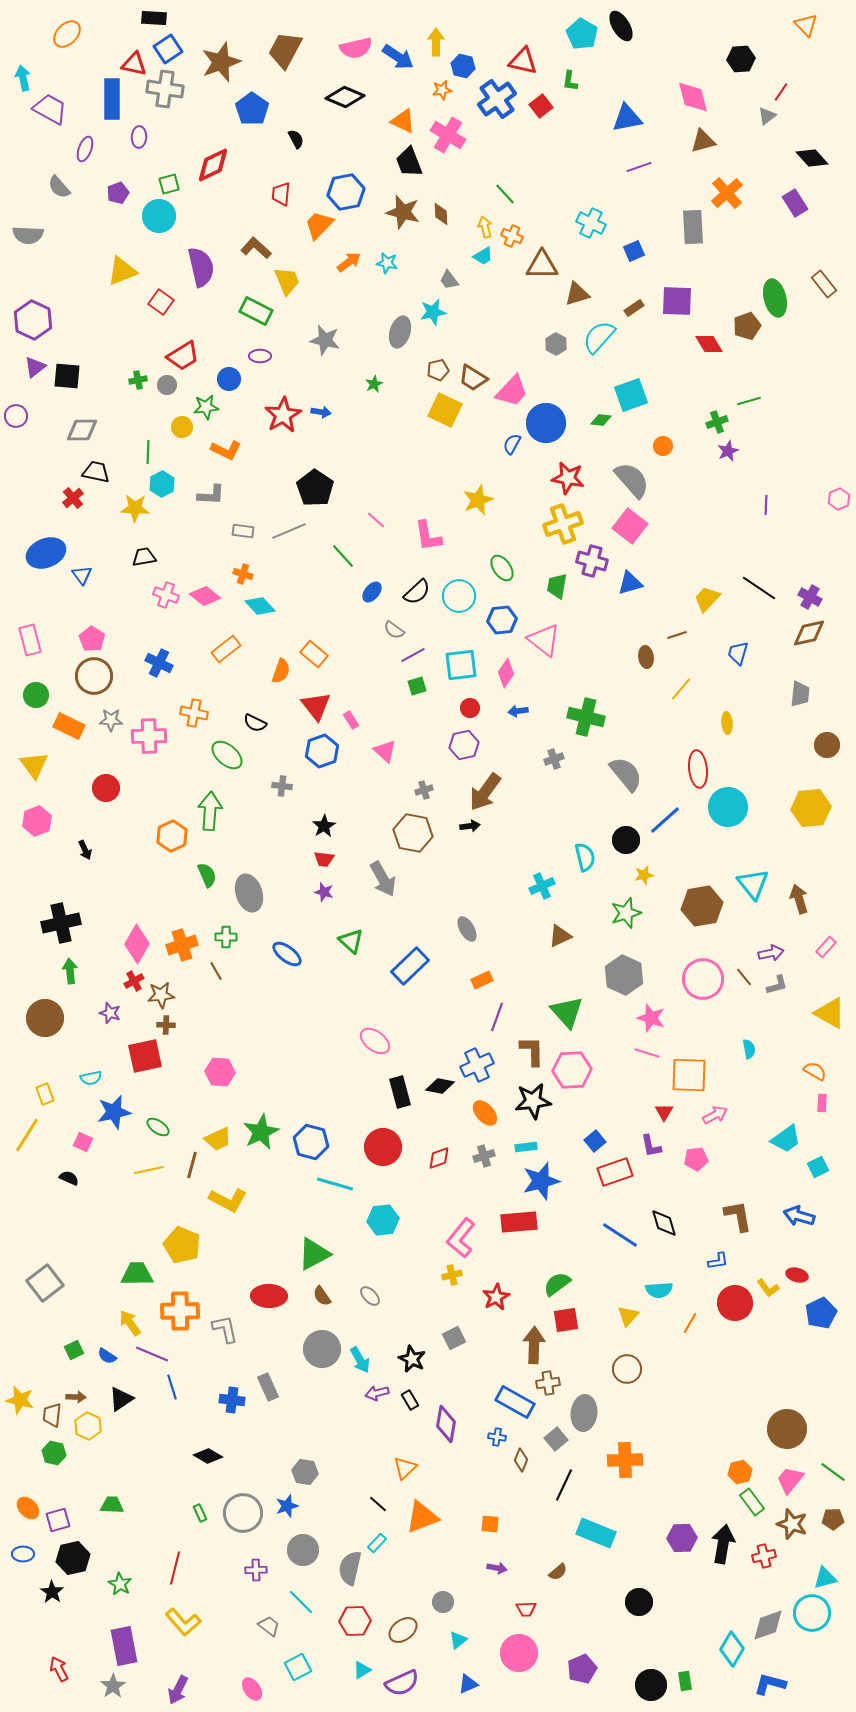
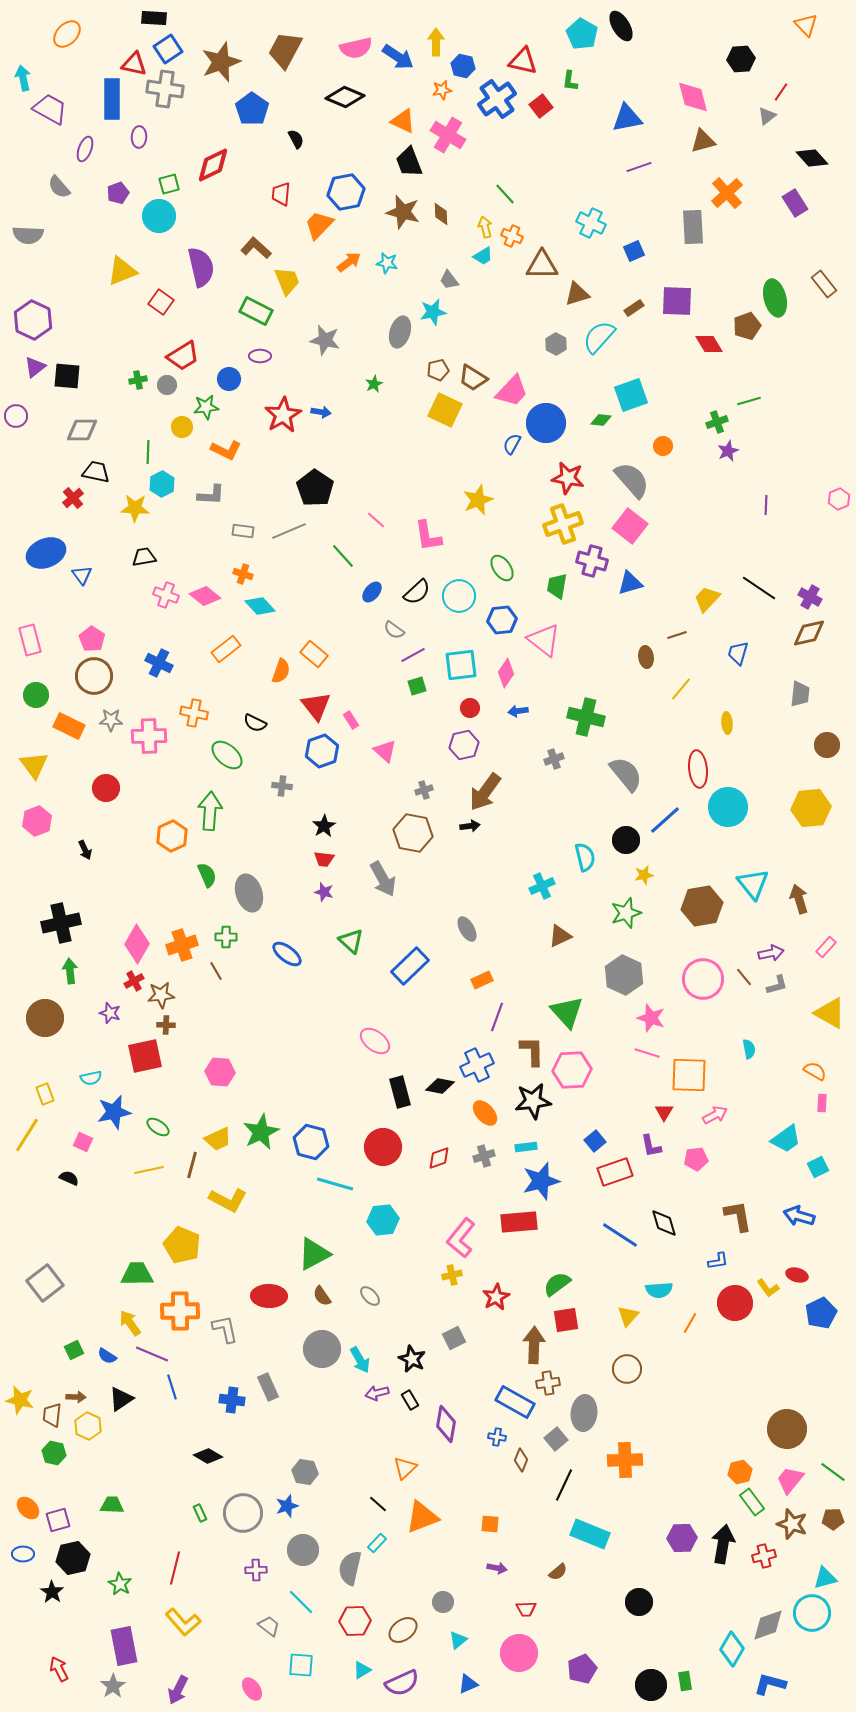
cyan rectangle at (596, 1533): moved 6 px left, 1 px down
cyan square at (298, 1667): moved 3 px right, 2 px up; rotated 32 degrees clockwise
